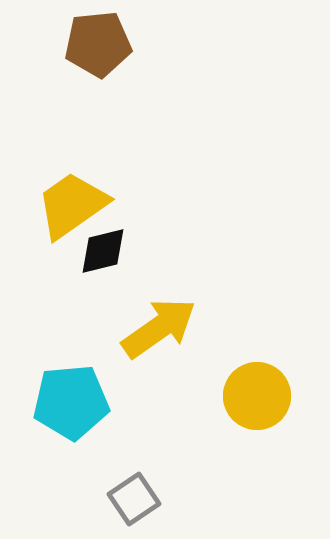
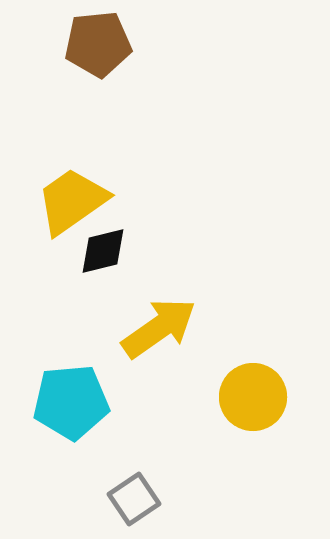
yellow trapezoid: moved 4 px up
yellow circle: moved 4 px left, 1 px down
